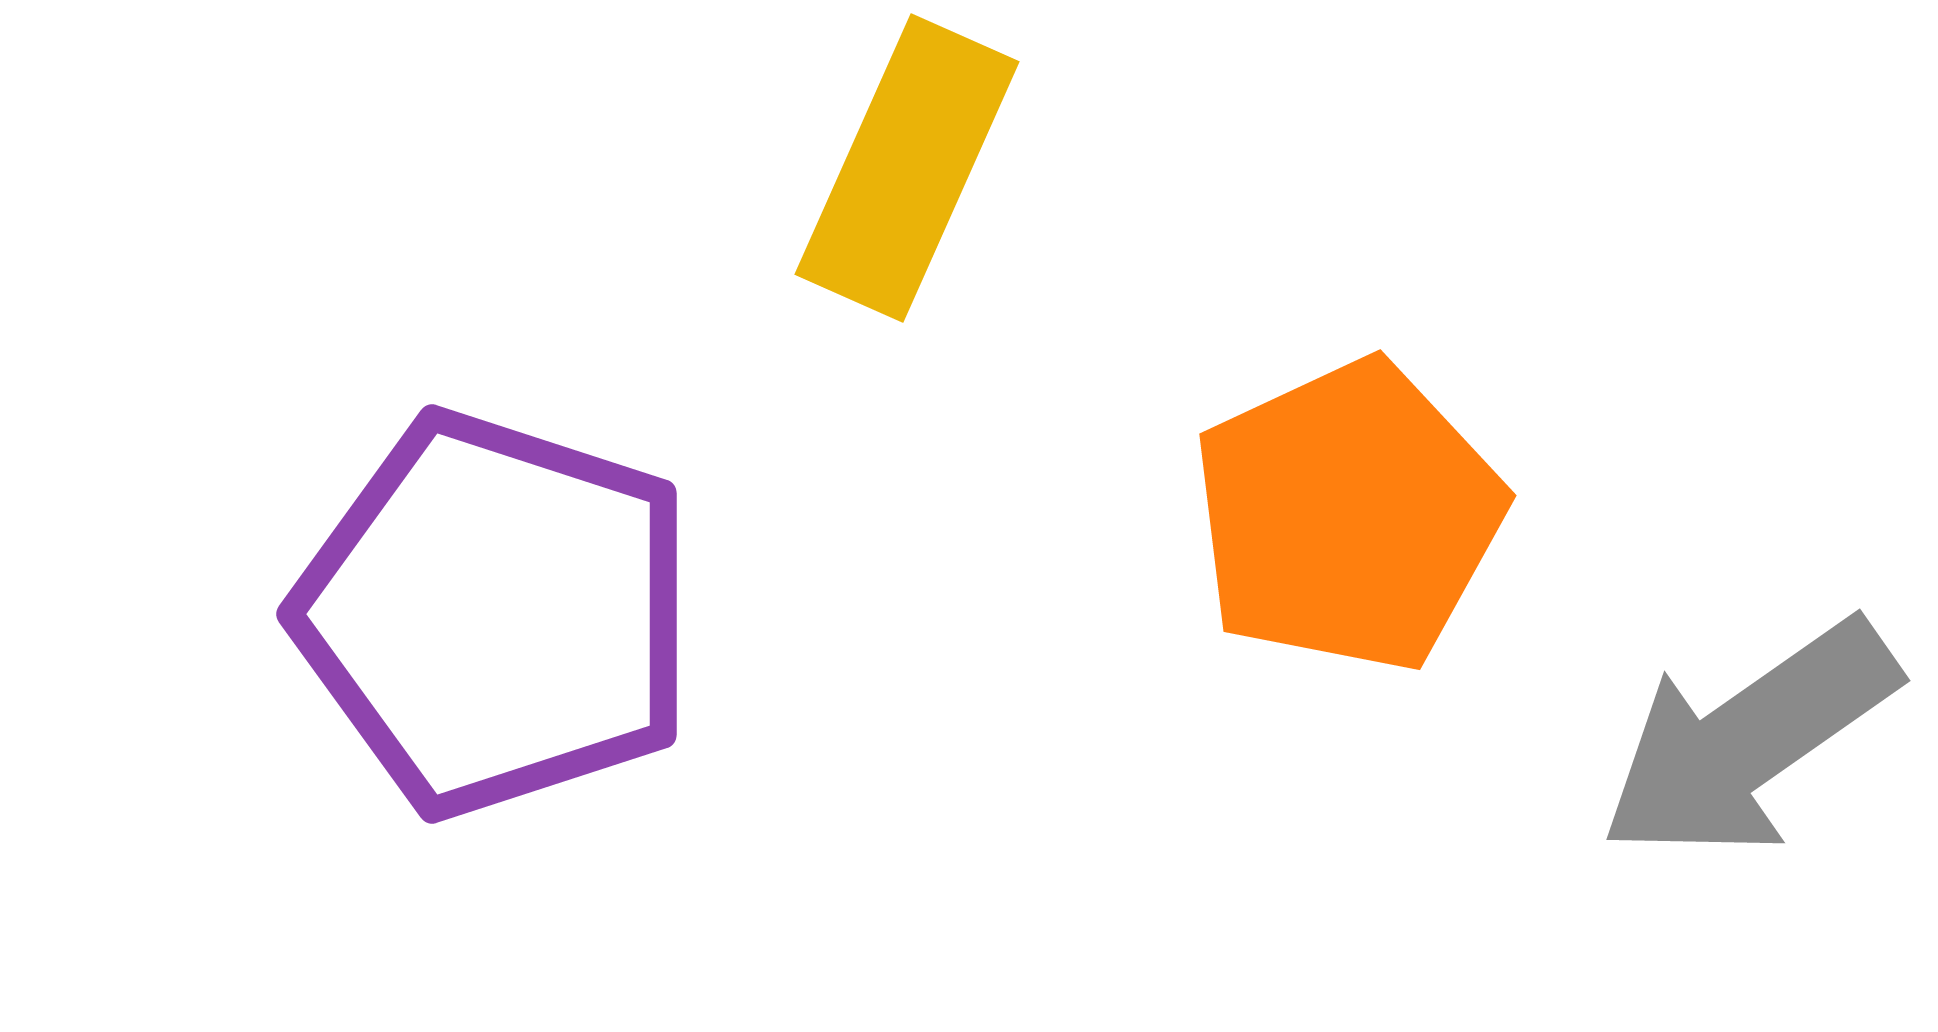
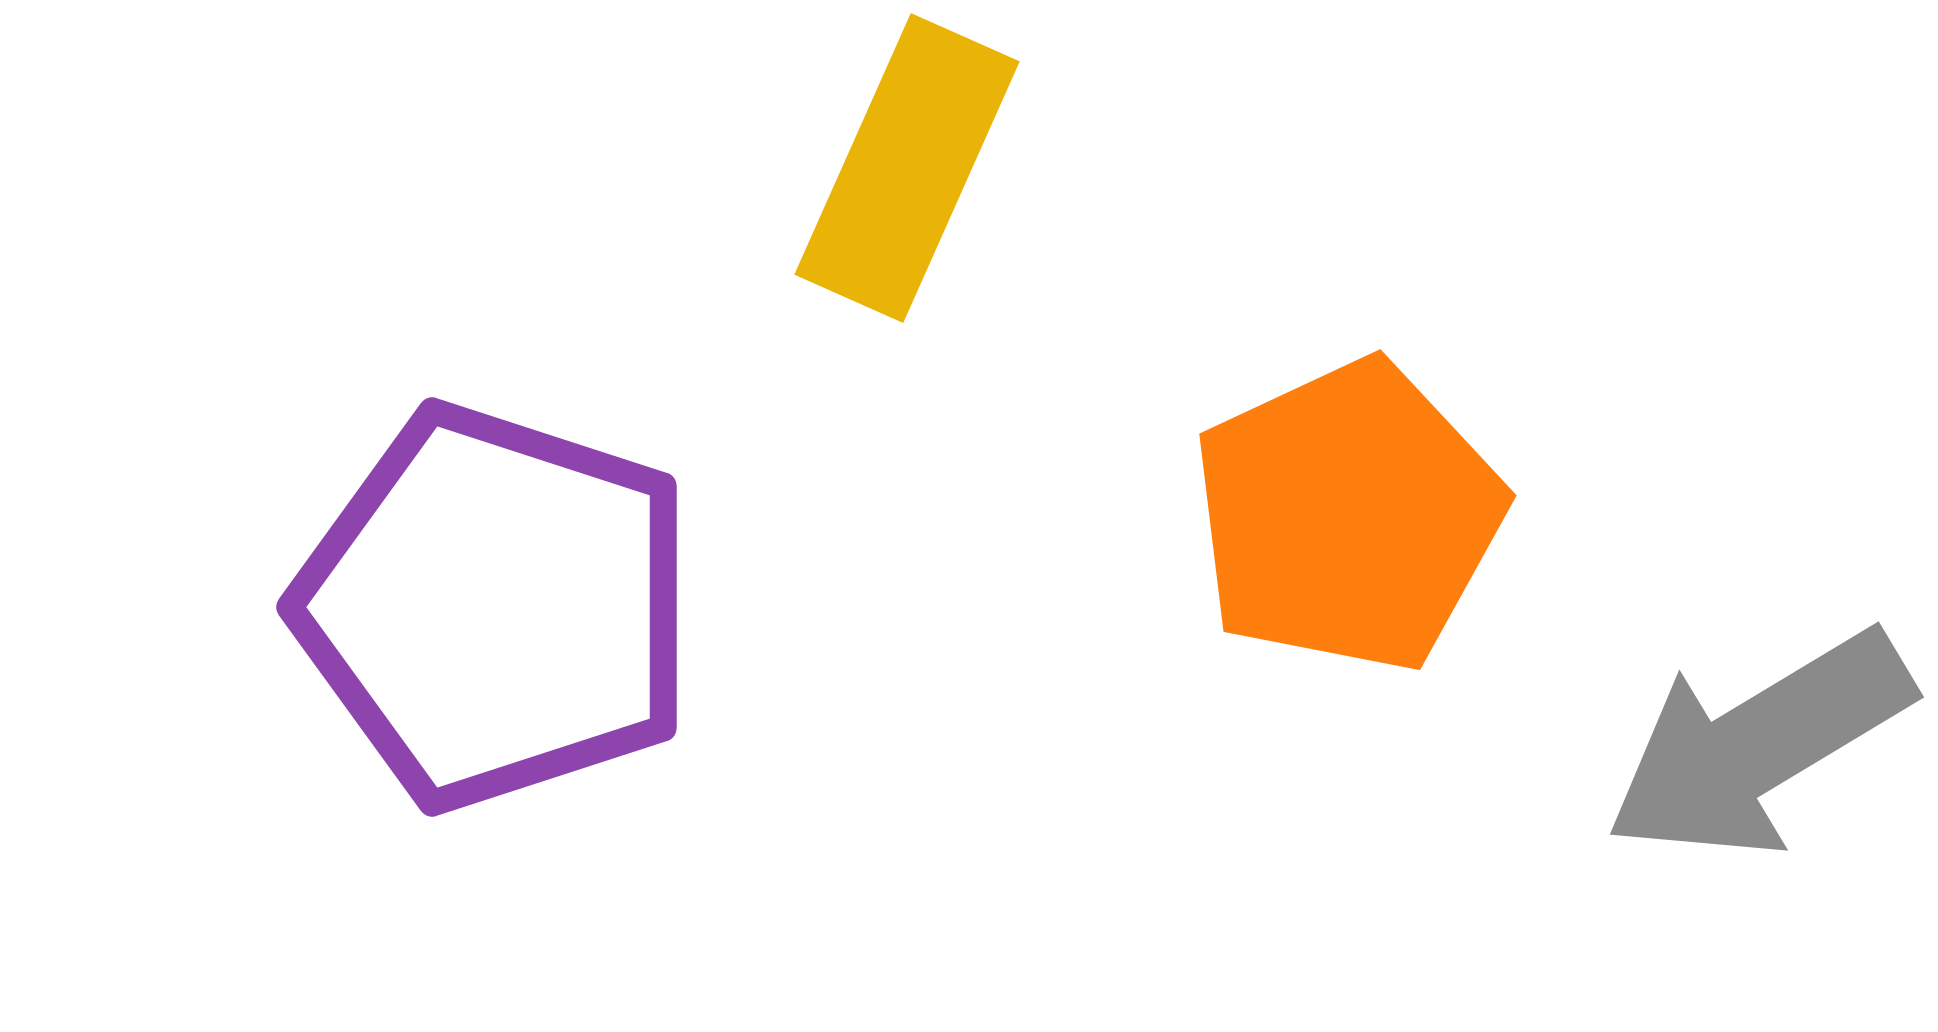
purple pentagon: moved 7 px up
gray arrow: moved 10 px right, 5 px down; rotated 4 degrees clockwise
